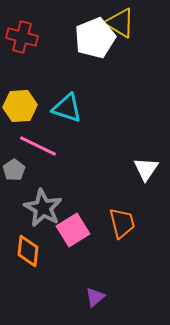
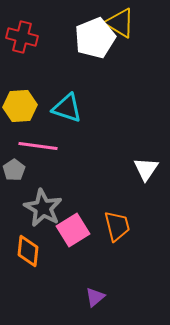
pink line: rotated 18 degrees counterclockwise
orange trapezoid: moved 5 px left, 3 px down
